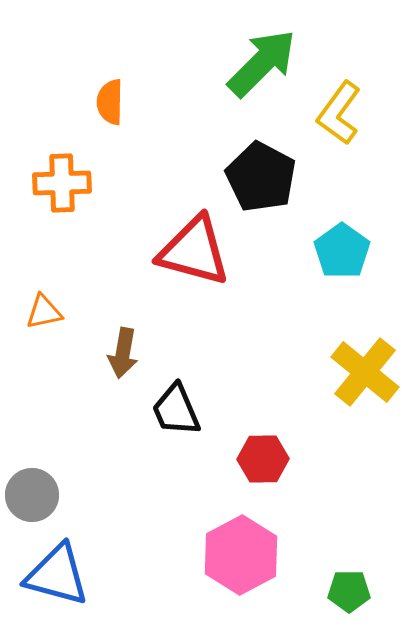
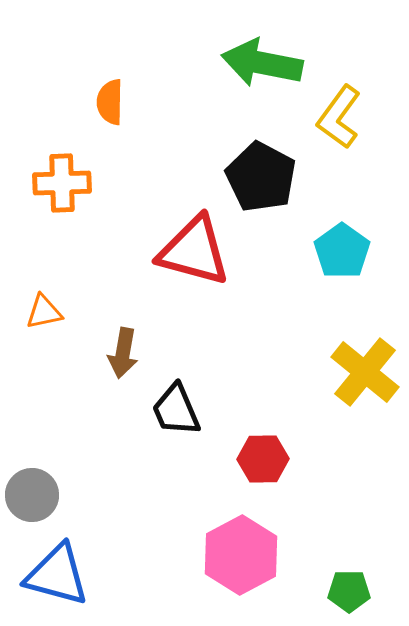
green arrow: rotated 124 degrees counterclockwise
yellow L-shape: moved 4 px down
